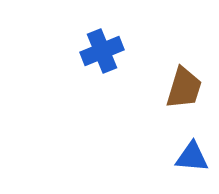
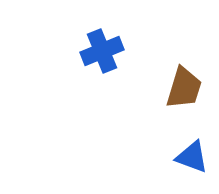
blue triangle: rotated 15 degrees clockwise
